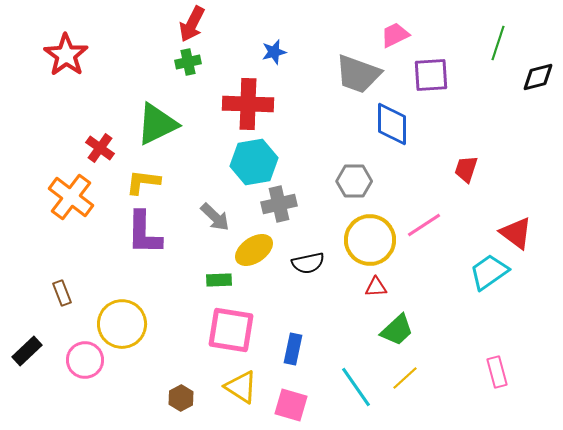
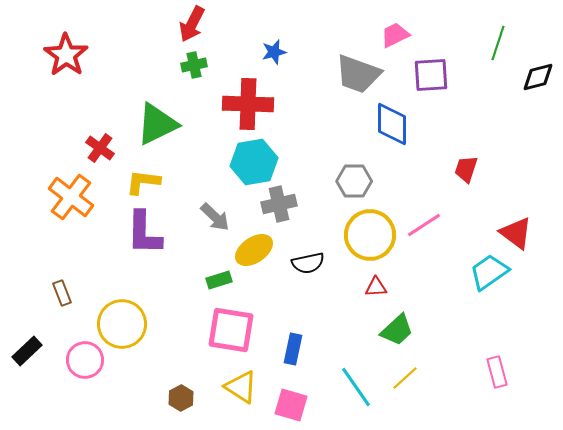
green cross at (188, 62): moved 6 px right, 3 px down
yellow circle at (370, 240): moved 5 px up
green rectangle at (219, 280): rotated 15 degrees counterclockwise
